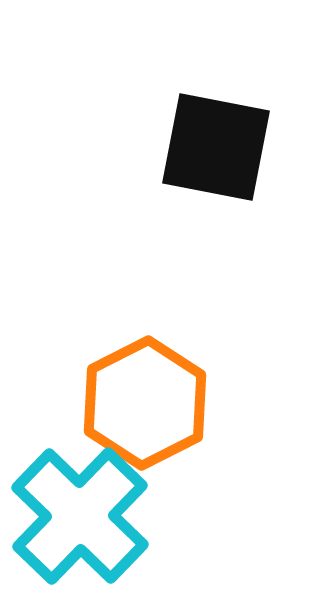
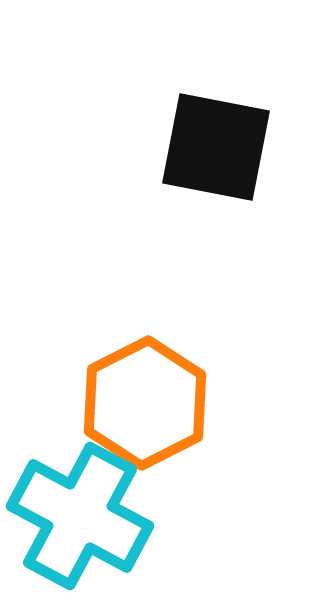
cyan cross: rotated 16 degrees counterclockwise
